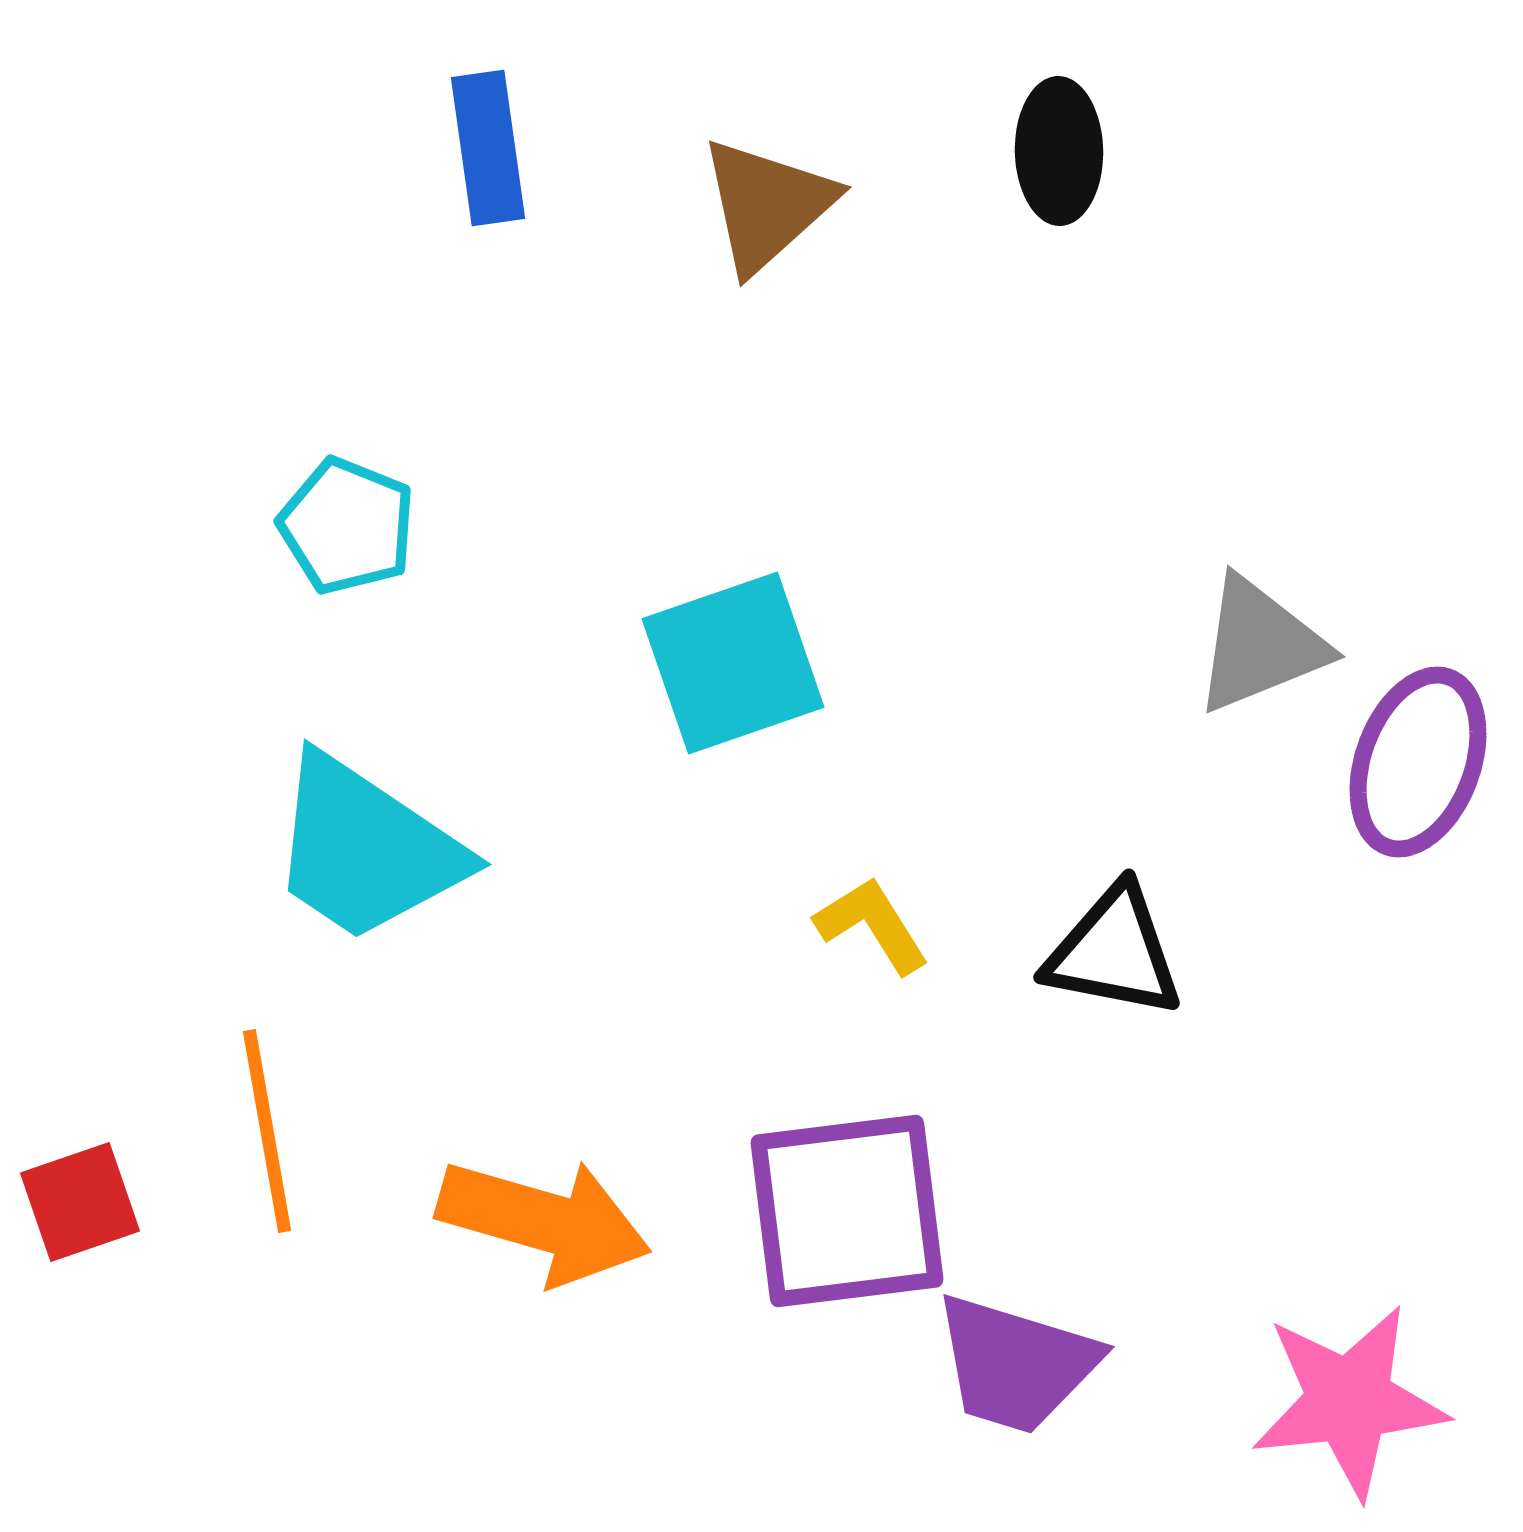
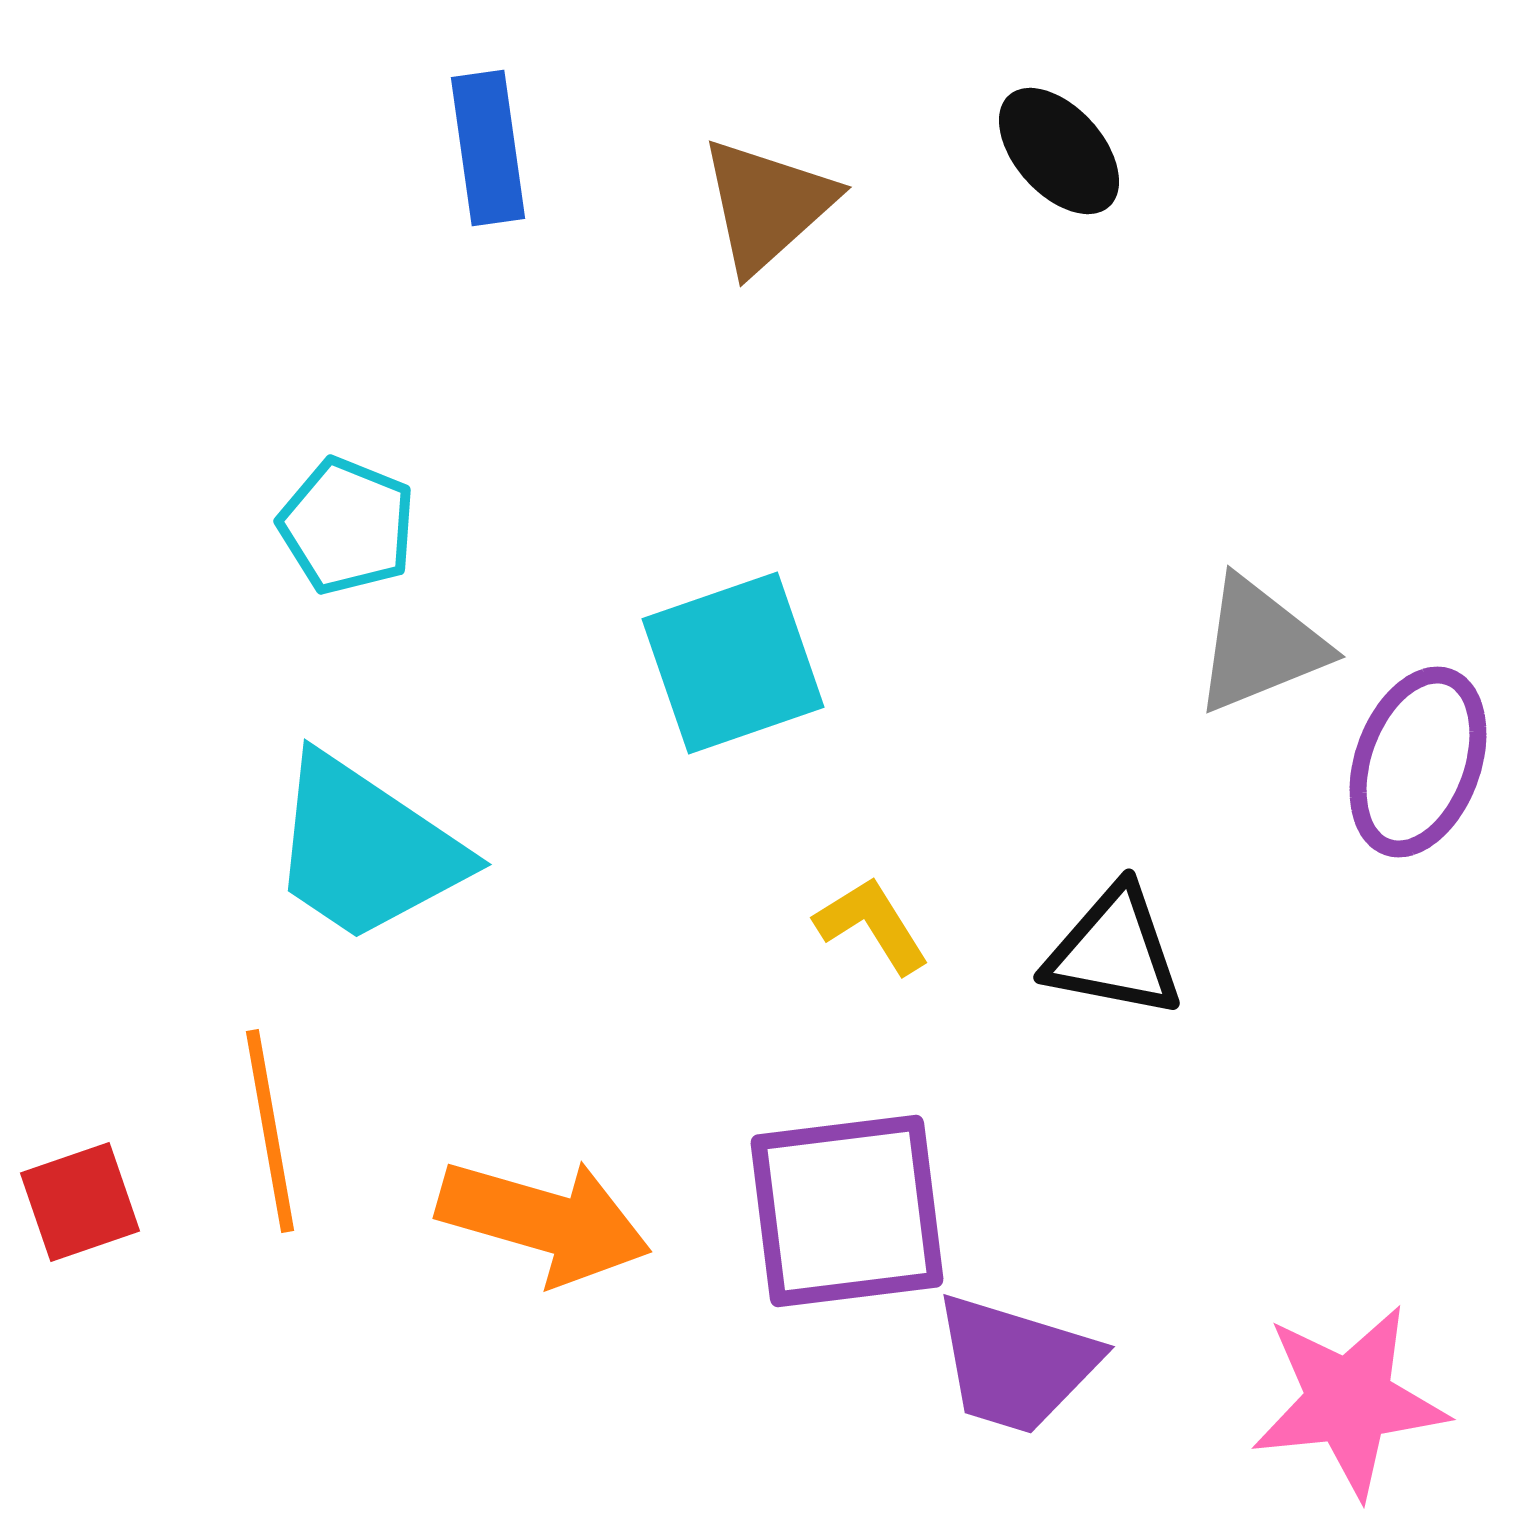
black ellipse: rotated 41 degrees counterclockwise
orange line: moved 3 px right
